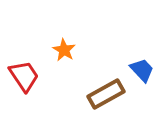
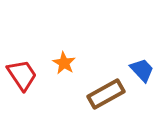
orange star: moved 13 px down
red trapezoid: moved 2 px left, 1 px up
